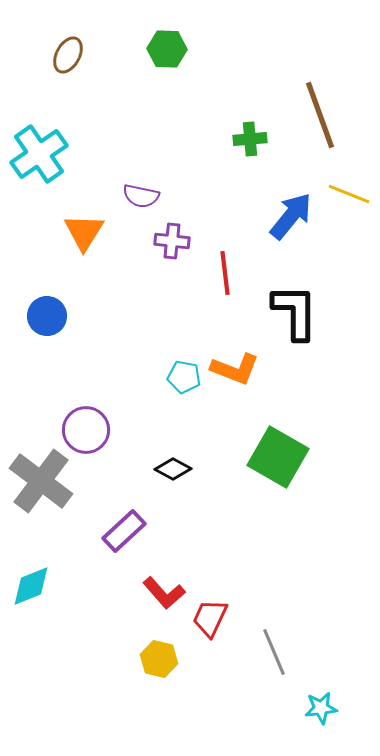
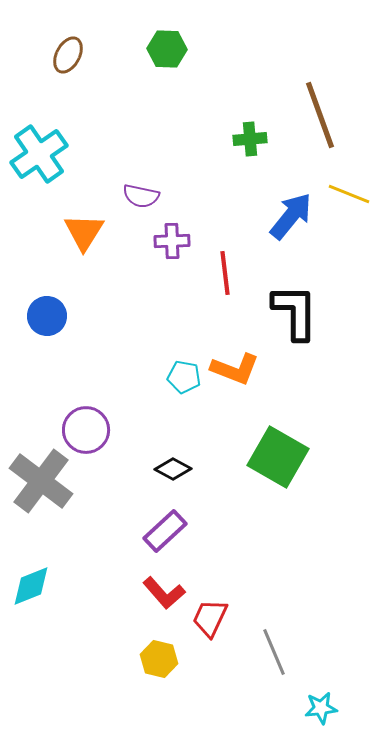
purple cross: rotated 8 degrees counterclockwise
purple rectangle: moved 41 px right
